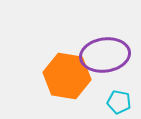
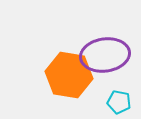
orange hexagon: moved 2 px right, 1 px up
